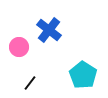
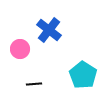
pink circle: moved 1 px right, 2 px down
black line: moved 4 px right, 1 px down; rotated 49 degrees clockwise
